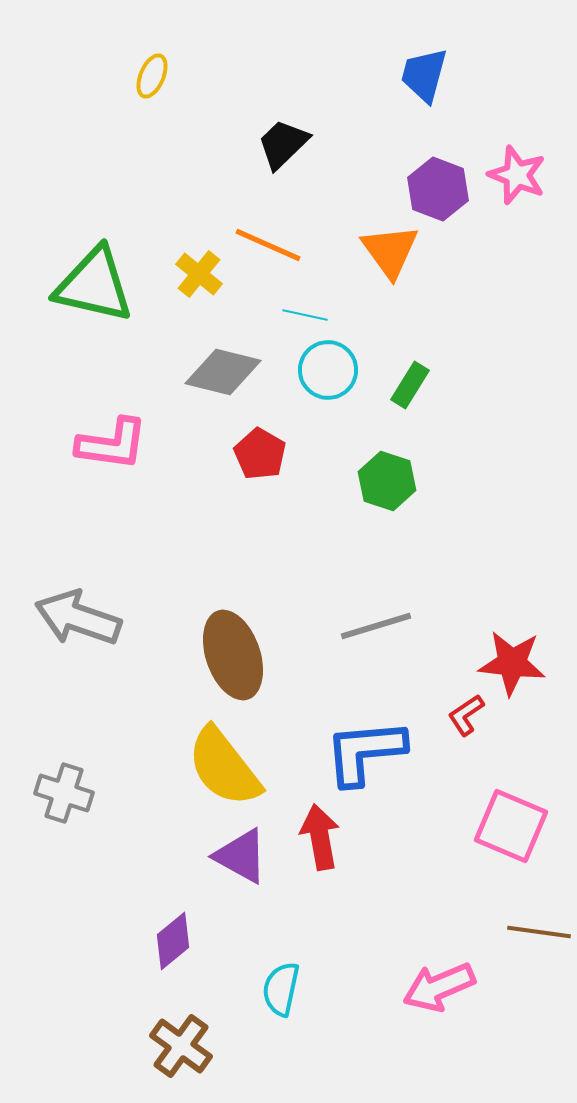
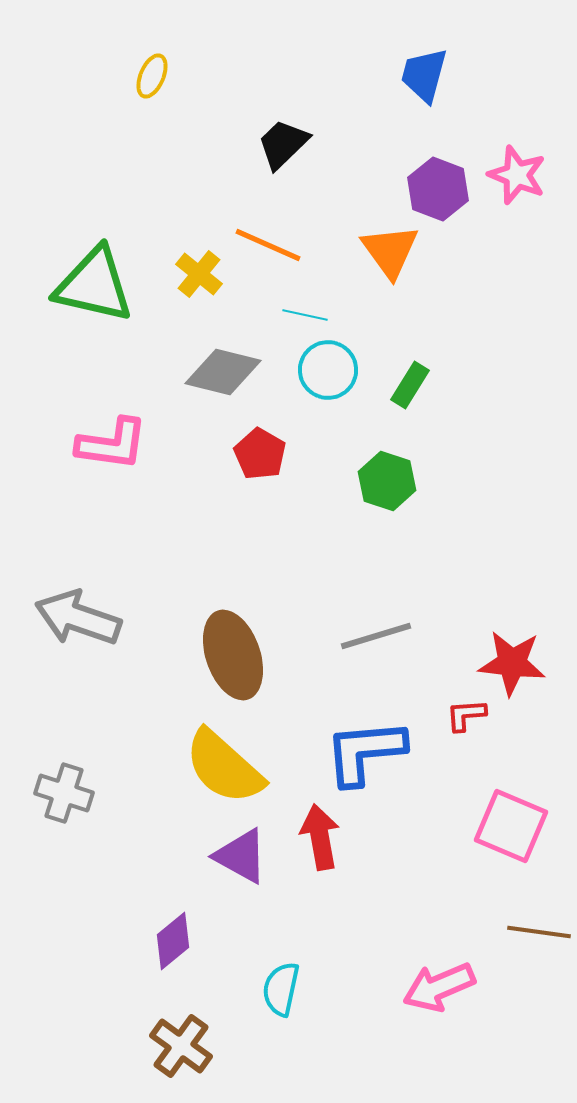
gray line: moved 10 px down
red L-shape: rotated 30 degrees clockwise
yellow semicircle: rotated 10 degrees counterclockwise
